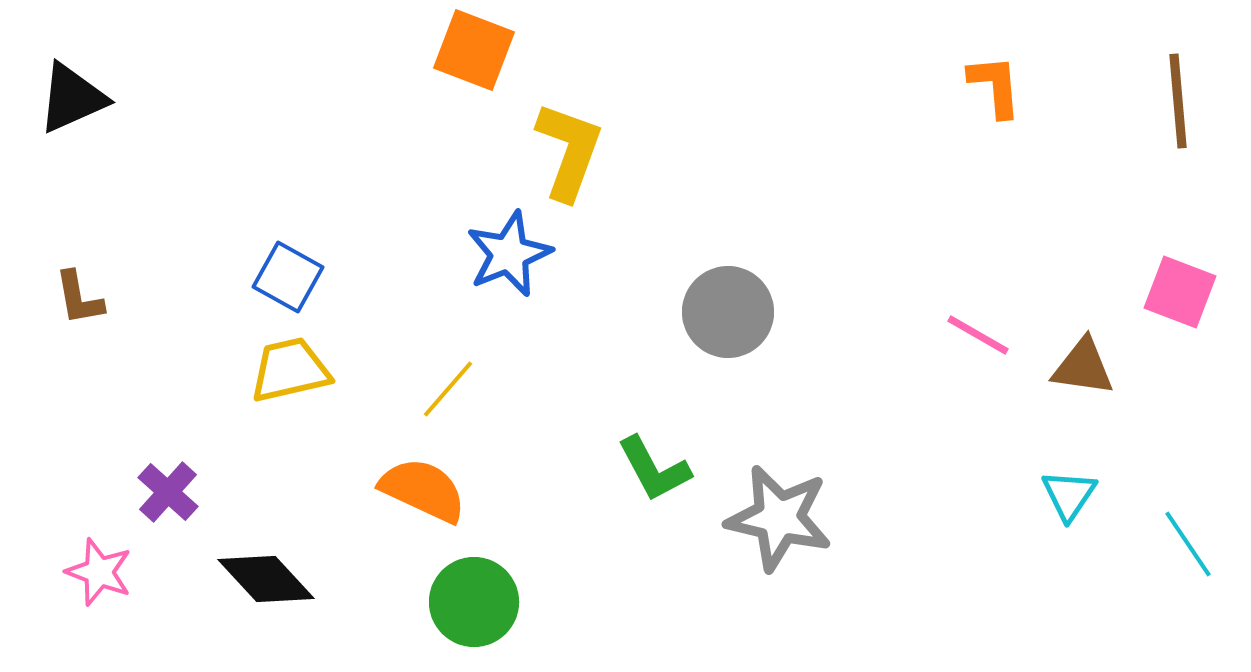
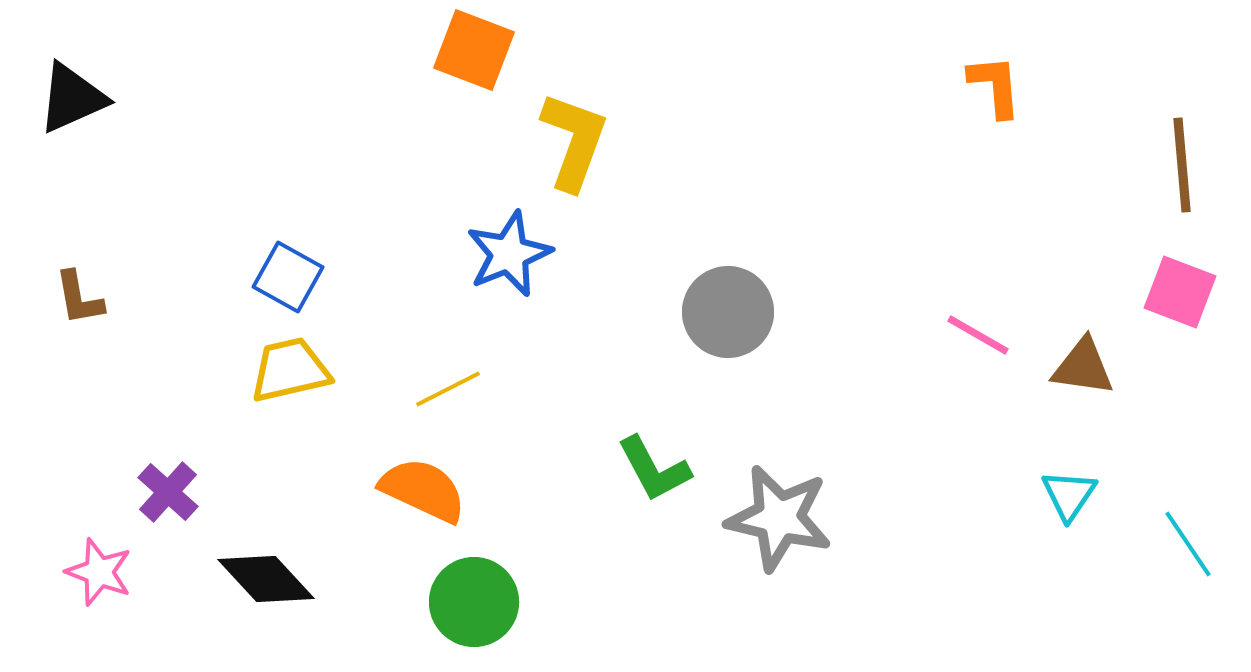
brown line: moved 4 px right, 64 px down
yellow L-shape: moved 5 px right, 10 px up
yellow line: rotated 22 degrees clockwise
